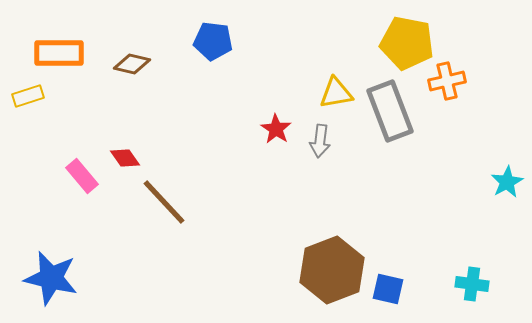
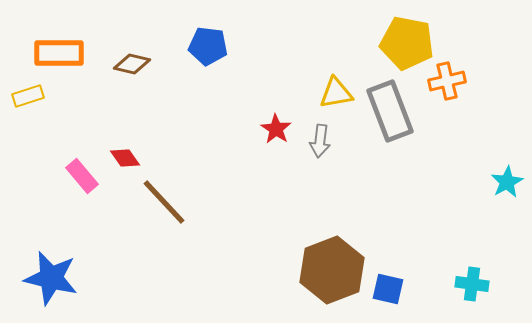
blue pentagon: moved 5 px left, 5 px down
